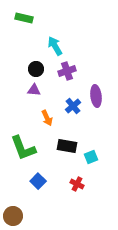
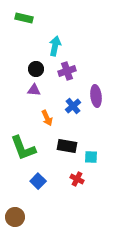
cyan arrow: rotated 42 degrees clockwise
cyan square: rotated 24 degrees clockwise
red cross: moved 5 px up
brown circle: moved 2 px right, 1 px down
